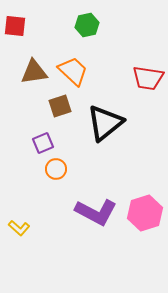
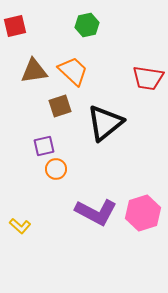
red square: rotated 20 degrees counterclockwise
brown triangle: moved 1 px up
purple square: moved 1 px right, 3 px down; rotated 10 degrees clockwise
pink hexagon: moved 2 px left
yellow L-shape: moved 1 px right, 2 px up
